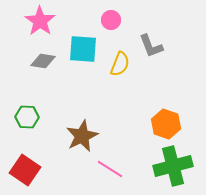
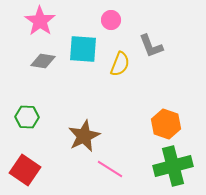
brown star: moved 2 px right
